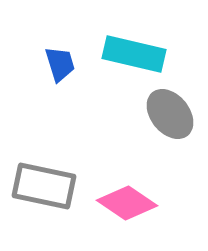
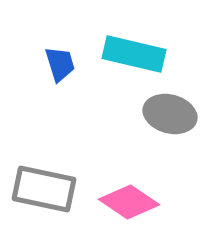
gray ellipse: rotated 36 degrees counterclockwise
gray rectangle: moved 3 px down
pink diamond: moved 2 px right, 1 px up
